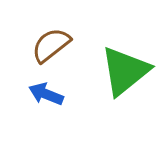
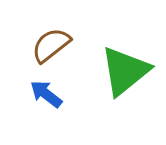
blue arrow: rotated 16 degrees clockwise
